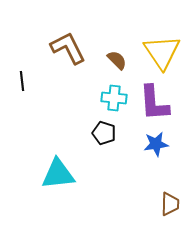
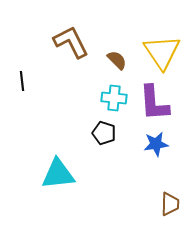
brown L-shape: moved 3 px right, 6 px up
